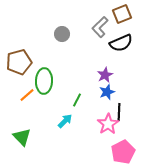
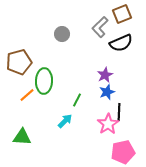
green triangle: rotated 42 degrees counterclockwise
pink pentagon: rotated 15 degrees clockwise
